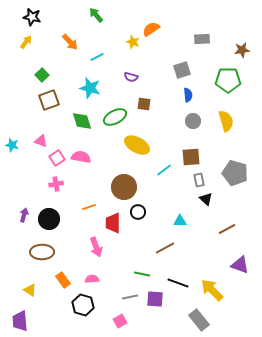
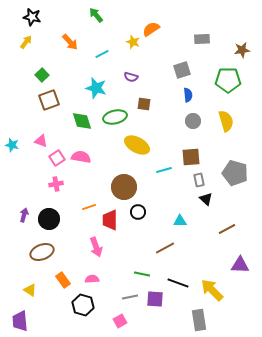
cyan line at (97, 57): moved 5 px right, 3 px up
cyan star at (90, 88): moved 6 px right
green ellipse at (115, 117): rotated 15 degrees clockwise
cyan line at (164, 170): rotated 21 degrees clockwise
red trapezoid at (113, 223): moved 3 px left, 3 px up
brown ellipse at (42, 252): rotated 20 degrees counterclockwise
purple triangle at (240, 265): rotated 18 degrees counterclockwise
gray rectangle at (199, 320): rotated 30 degrees clockwise
